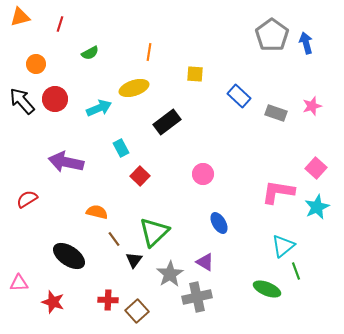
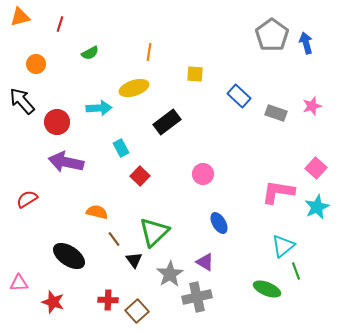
red circle: moved 2 px right, 23 px down
cyan arrow: rotated 20 degrees clockwise
black triangle: rotated 12 degrees counterclockwise
